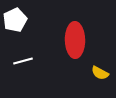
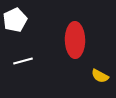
yellow semicircle: moved 3 px down
